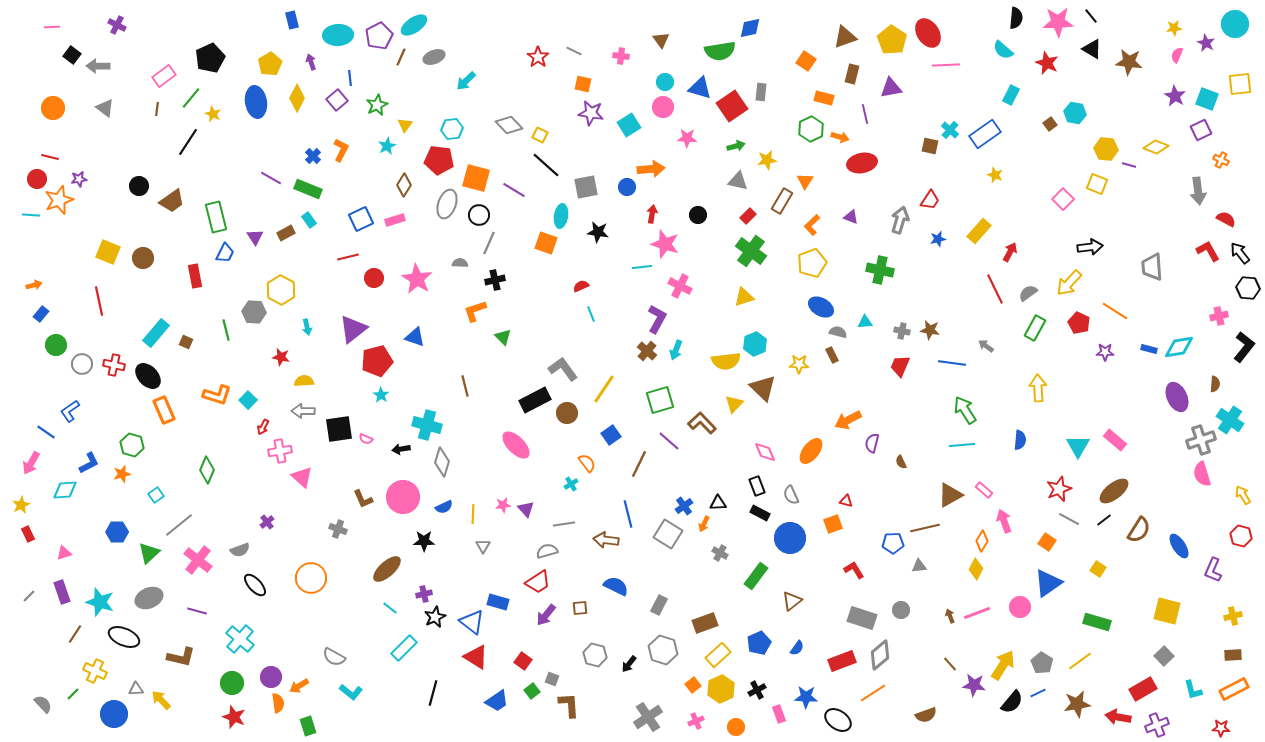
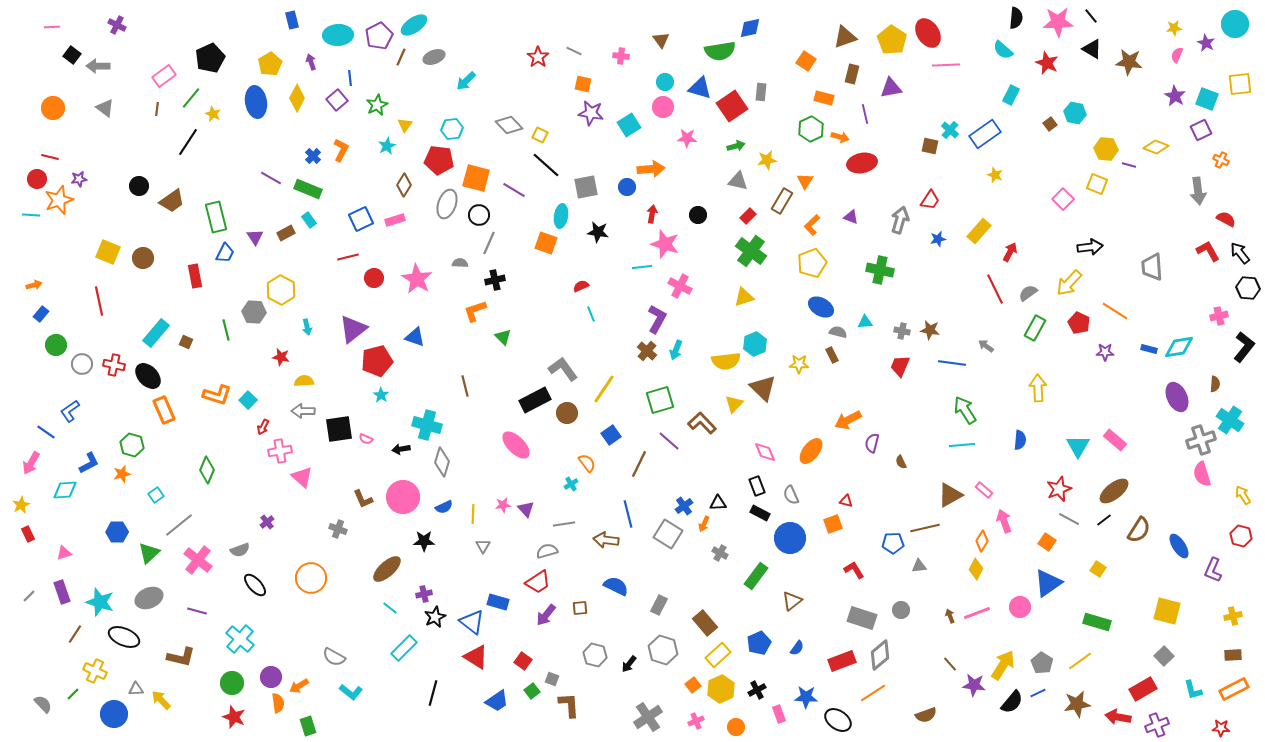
brown rectangle at (705, 623): rotated 70 degrees clockwise
